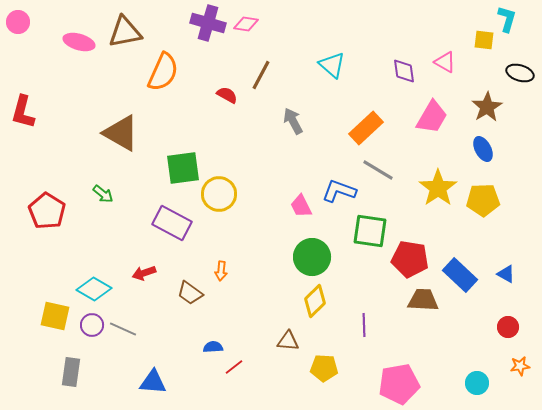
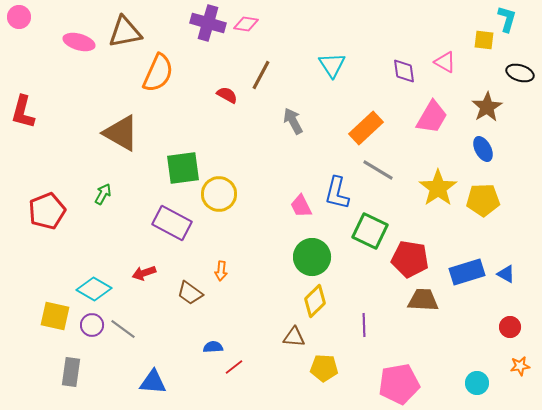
pink circle at (18, 22): moved 1 px right, 5 px up
cyan triangle at (332, 65): rotated 16 degrees clockwise
orange semicircle at (163, 72): moved 5 px left, 1 px down
blue L-shape at (339, 191): moved 2 px left, 2 px down; rotated 96 degrees counterclockwise
green arrow at (103, 194): rotated 100 degrees counterclockwise
red pentagon at (47, 211): rotated 18 degrees clockwise
green square at (370, 231): rotated 18 degrees clockwise
blue rectangle at (460, 275): moved 7 px right, 3 px up; rotated 60 degrees counterclockwise
red circle at (508, 327): moved 2 px right
gray line at (123, 329): rotated 12 degrees clockwise
brown triangle at (288, 341): moved 6 px right, 4 px up
